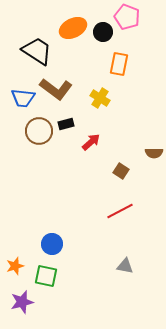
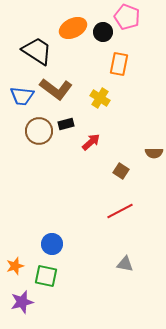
blue trapezoid: moved 1 px left, 2 px up
gray triangle: moved 2 px up
